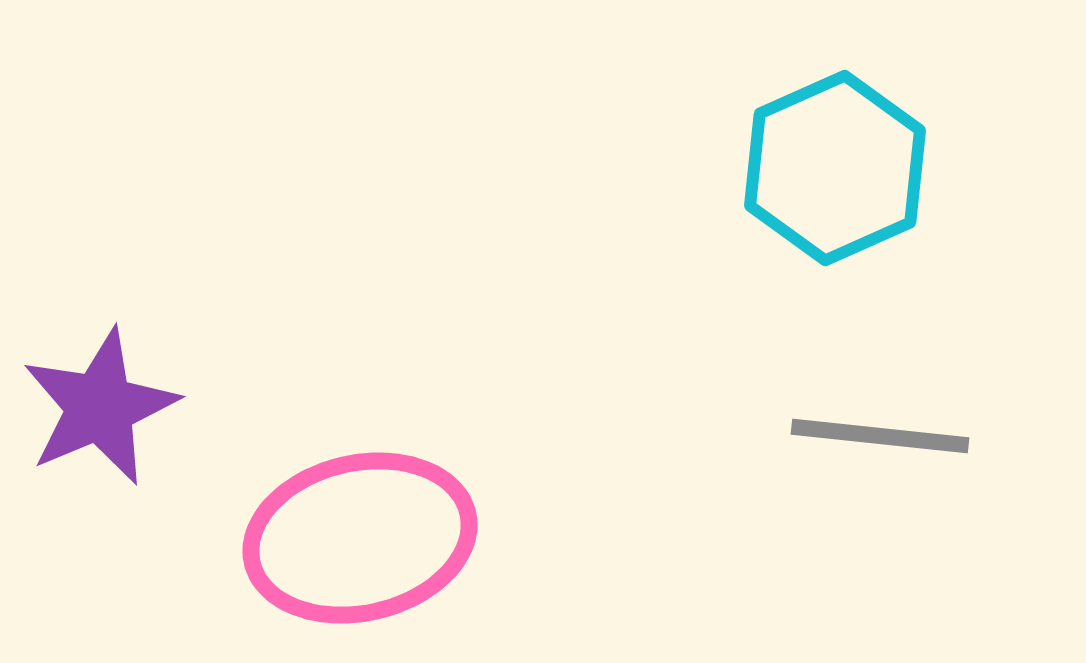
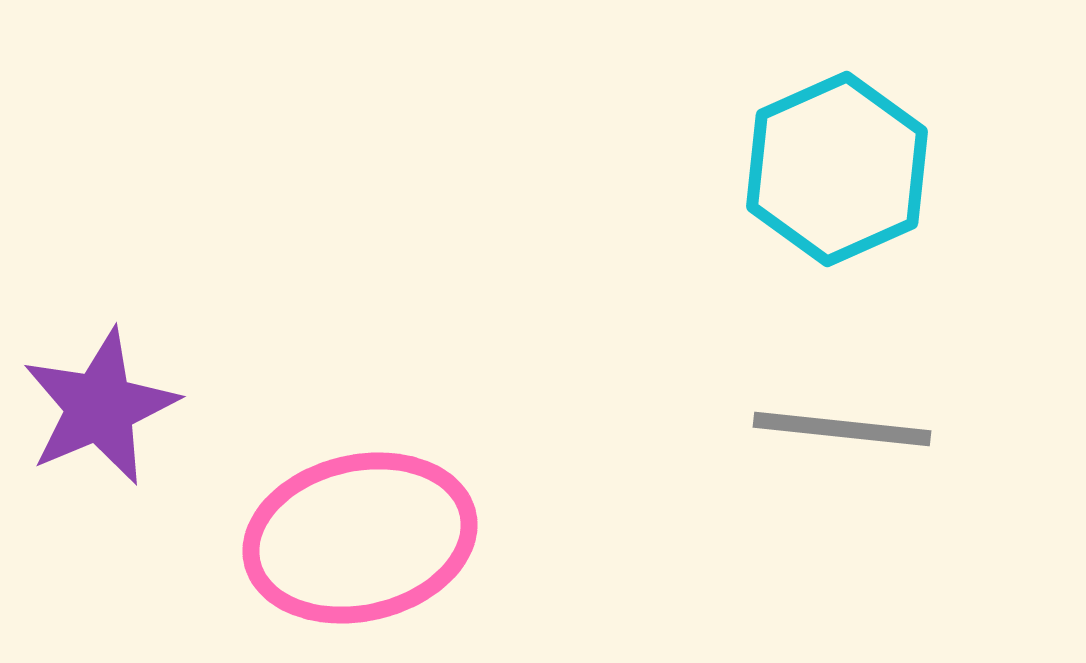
cyan hexagon: moved 2 px right, 1 px down
gray line: moved 38 px left, 7 px up
